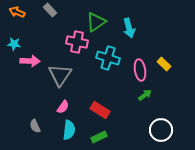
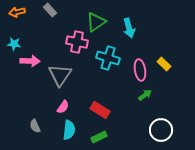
orange arrow: rotated 35 degrees counterclockwise
